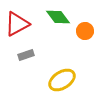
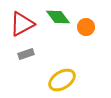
red triangle: moved 5 px right
orange circle: moved 1 px right, 4 px up
gray rectangle: moved 1 px up
